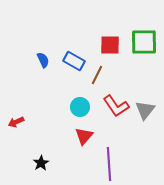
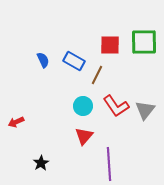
cyan circle: moved 3 px right, 1 px up
